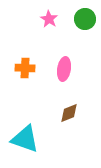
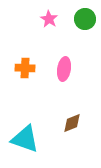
brown diamond: moved 3 px right, 10 px down
